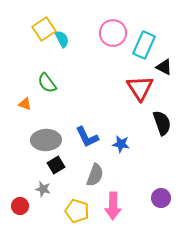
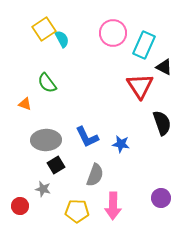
red triangle: moved 2 px up
yellow pentagon: rotated 15 degrees counterclockwise
